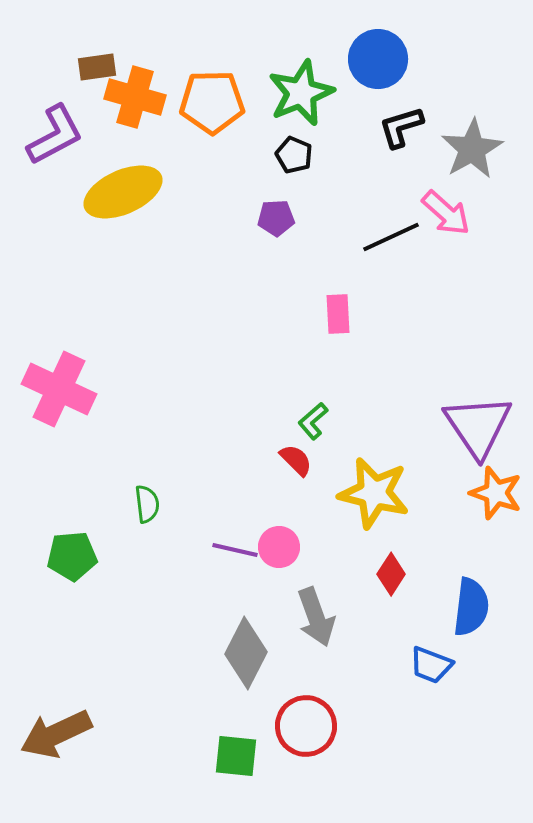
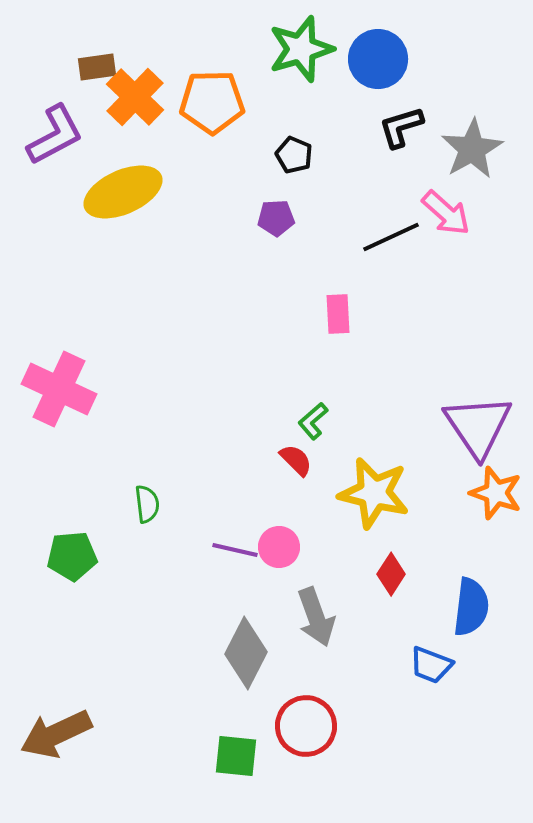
green star: moved 44 px up; rotated 6 degrees clockwise
orange cross: rotated 28 degrees clockwise
